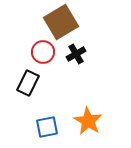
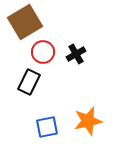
brown square: moved 36 px left
black rectangle: moved 1 px right, 1 px up
orange star: rotated 28 degrees clockwise
